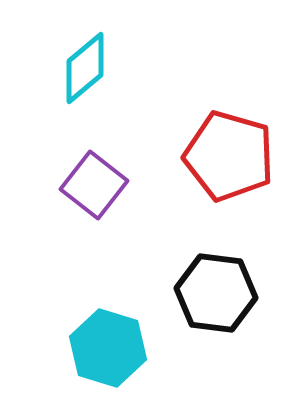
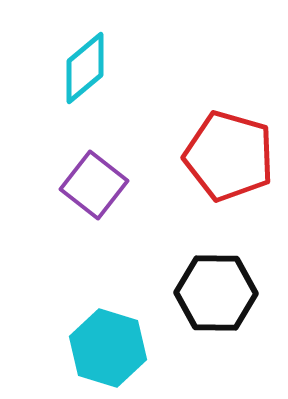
black hexagon: rotated 6 degrees counterclockwise
